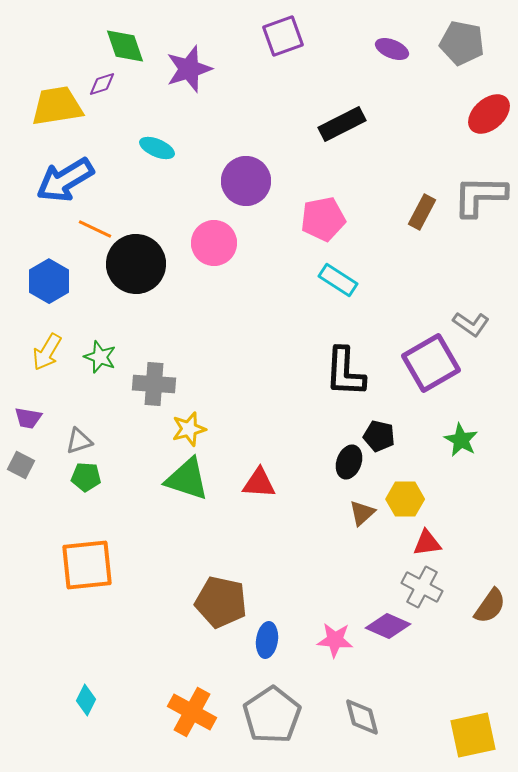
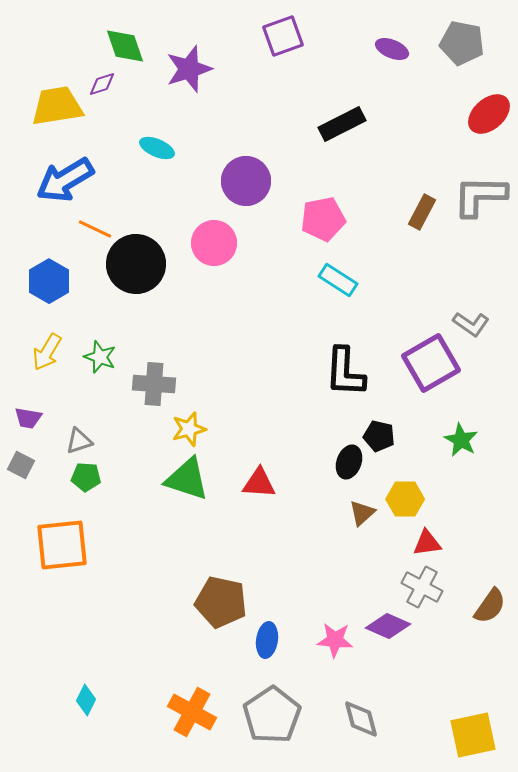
orange square at (87, 565): moved 25 px left, 20 px up
gray diamond at (362, 717): moved 1 px left, 2 px down
